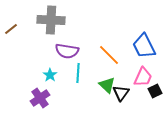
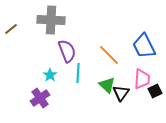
purple semicircle: rotated 120 degrees counterclockwise
pink trapezoid: moved 1 px left, 2 px down; rotated 20 degrees counterclockwise
